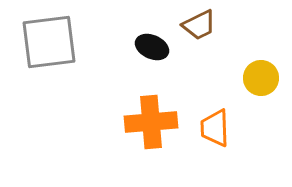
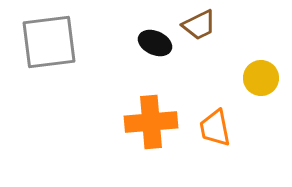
black ellipse: moved 3 px right, 4 px up
orange trapezoid: rotated 9 degrees counterclockwise
